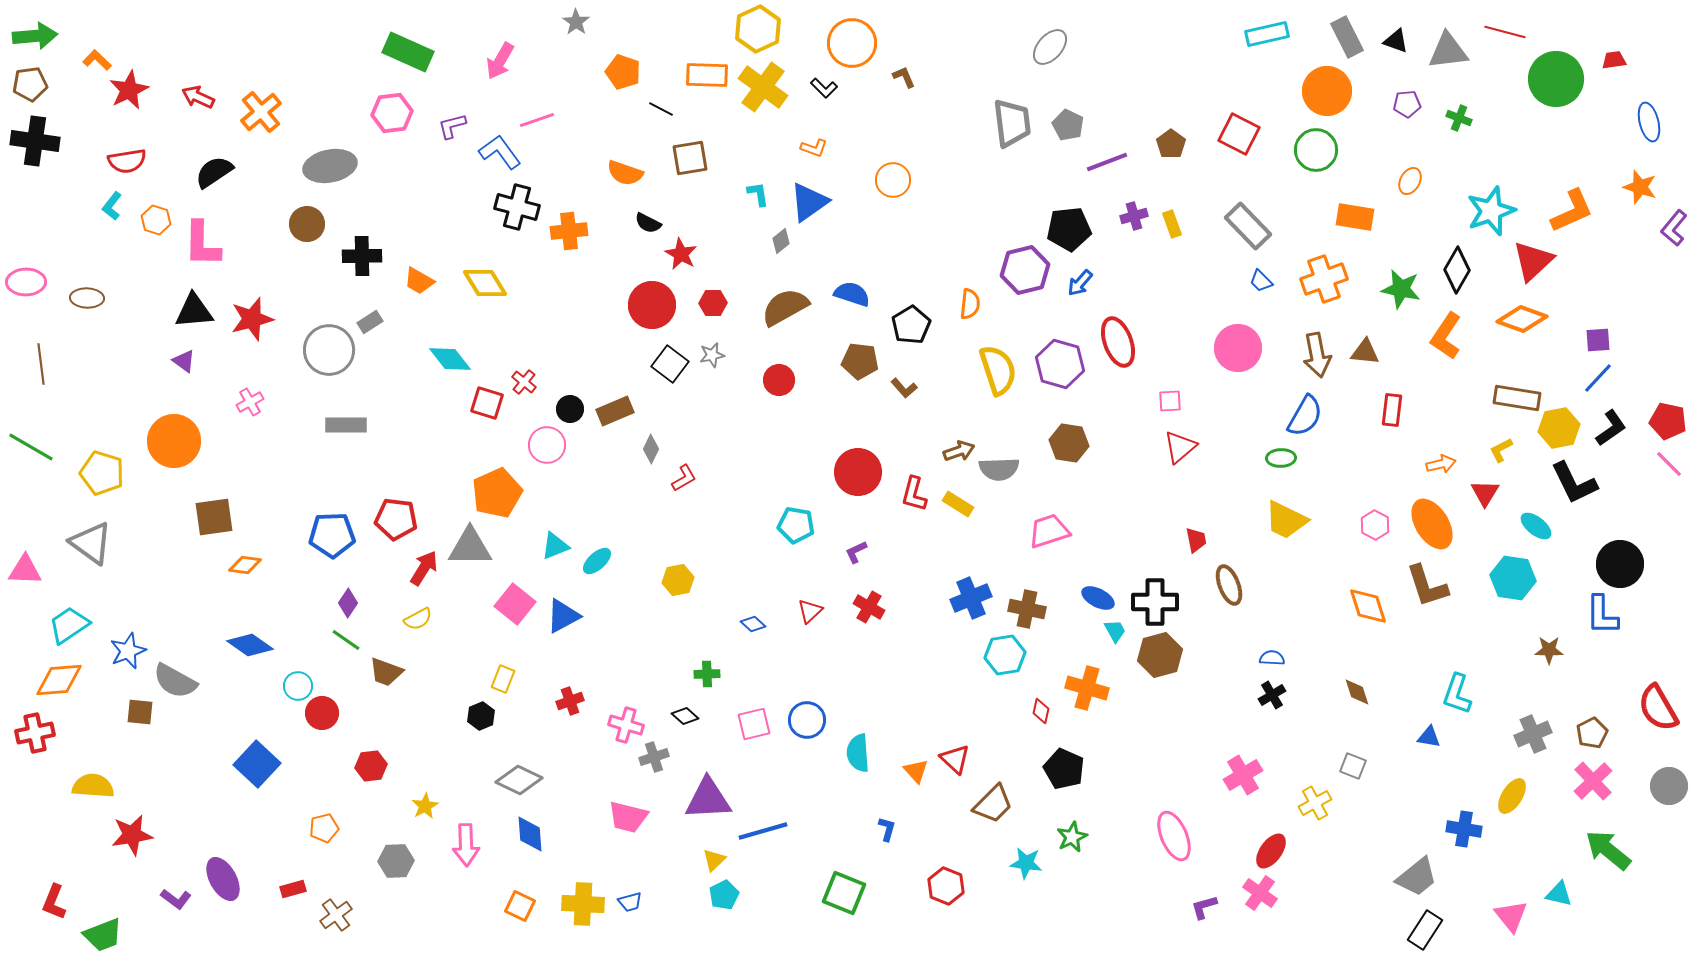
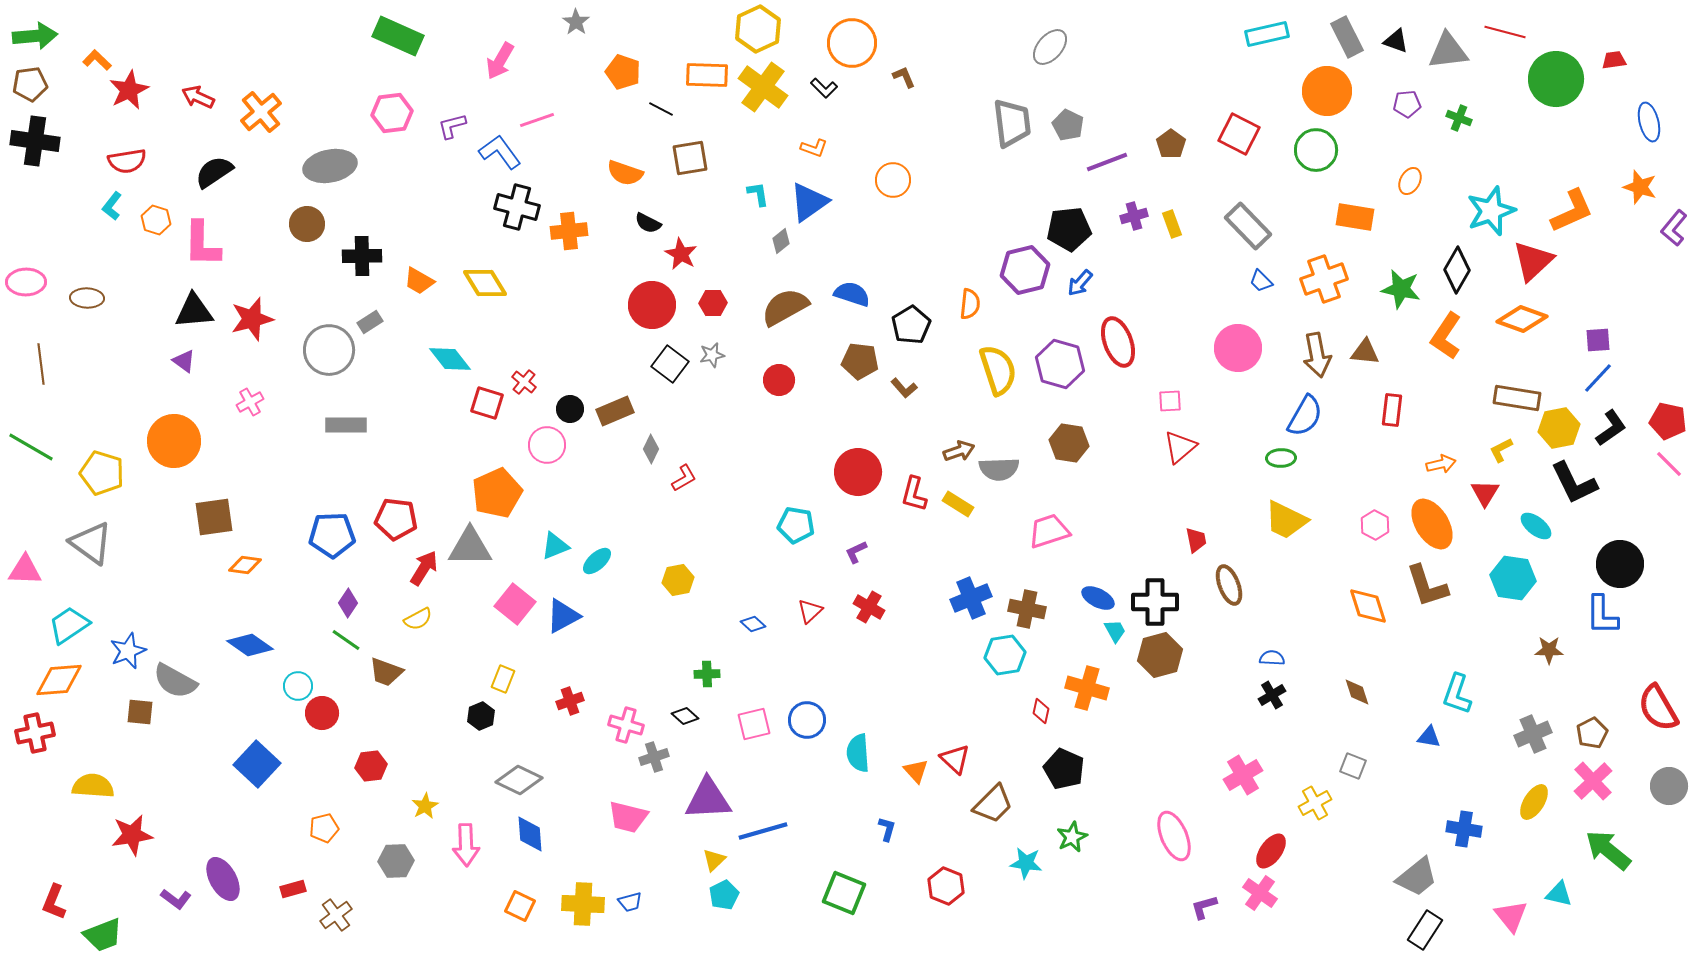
green rectangle at (408, 52): moved 10 px left, 16 px up
yellow ellipse at (1512, 796): moved 22 px right, 6 px down
